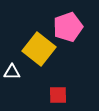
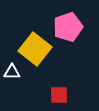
yellow square: moved 4 px left
red square: moved 1 px right
